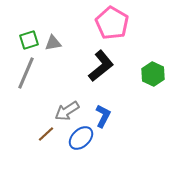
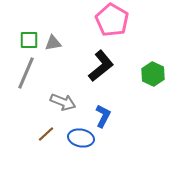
pink pentagon: moved 3 px up
green square: rotated 18 degrees clockwise
gray arrow: moved 4 px left, 9 px up; rotated 125 degrees counterclockwise
blue ellipse: rotated 55 degrees clockwise
